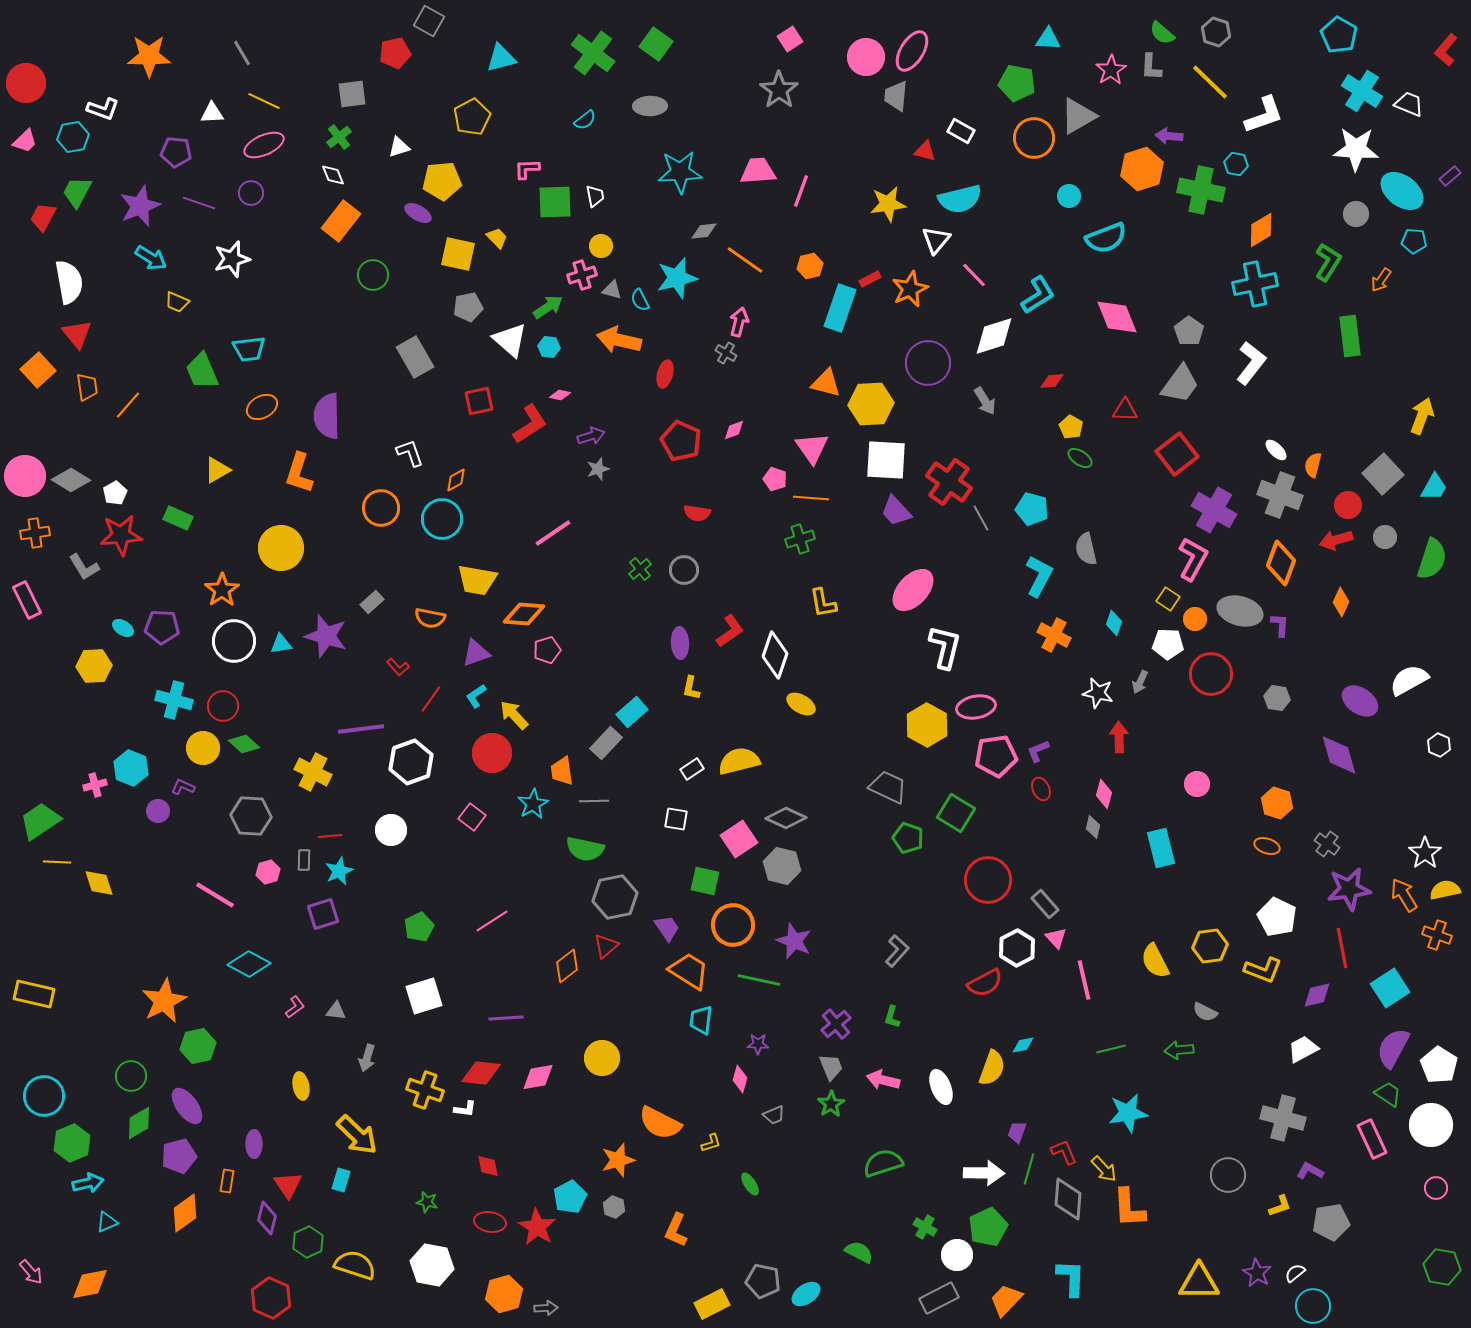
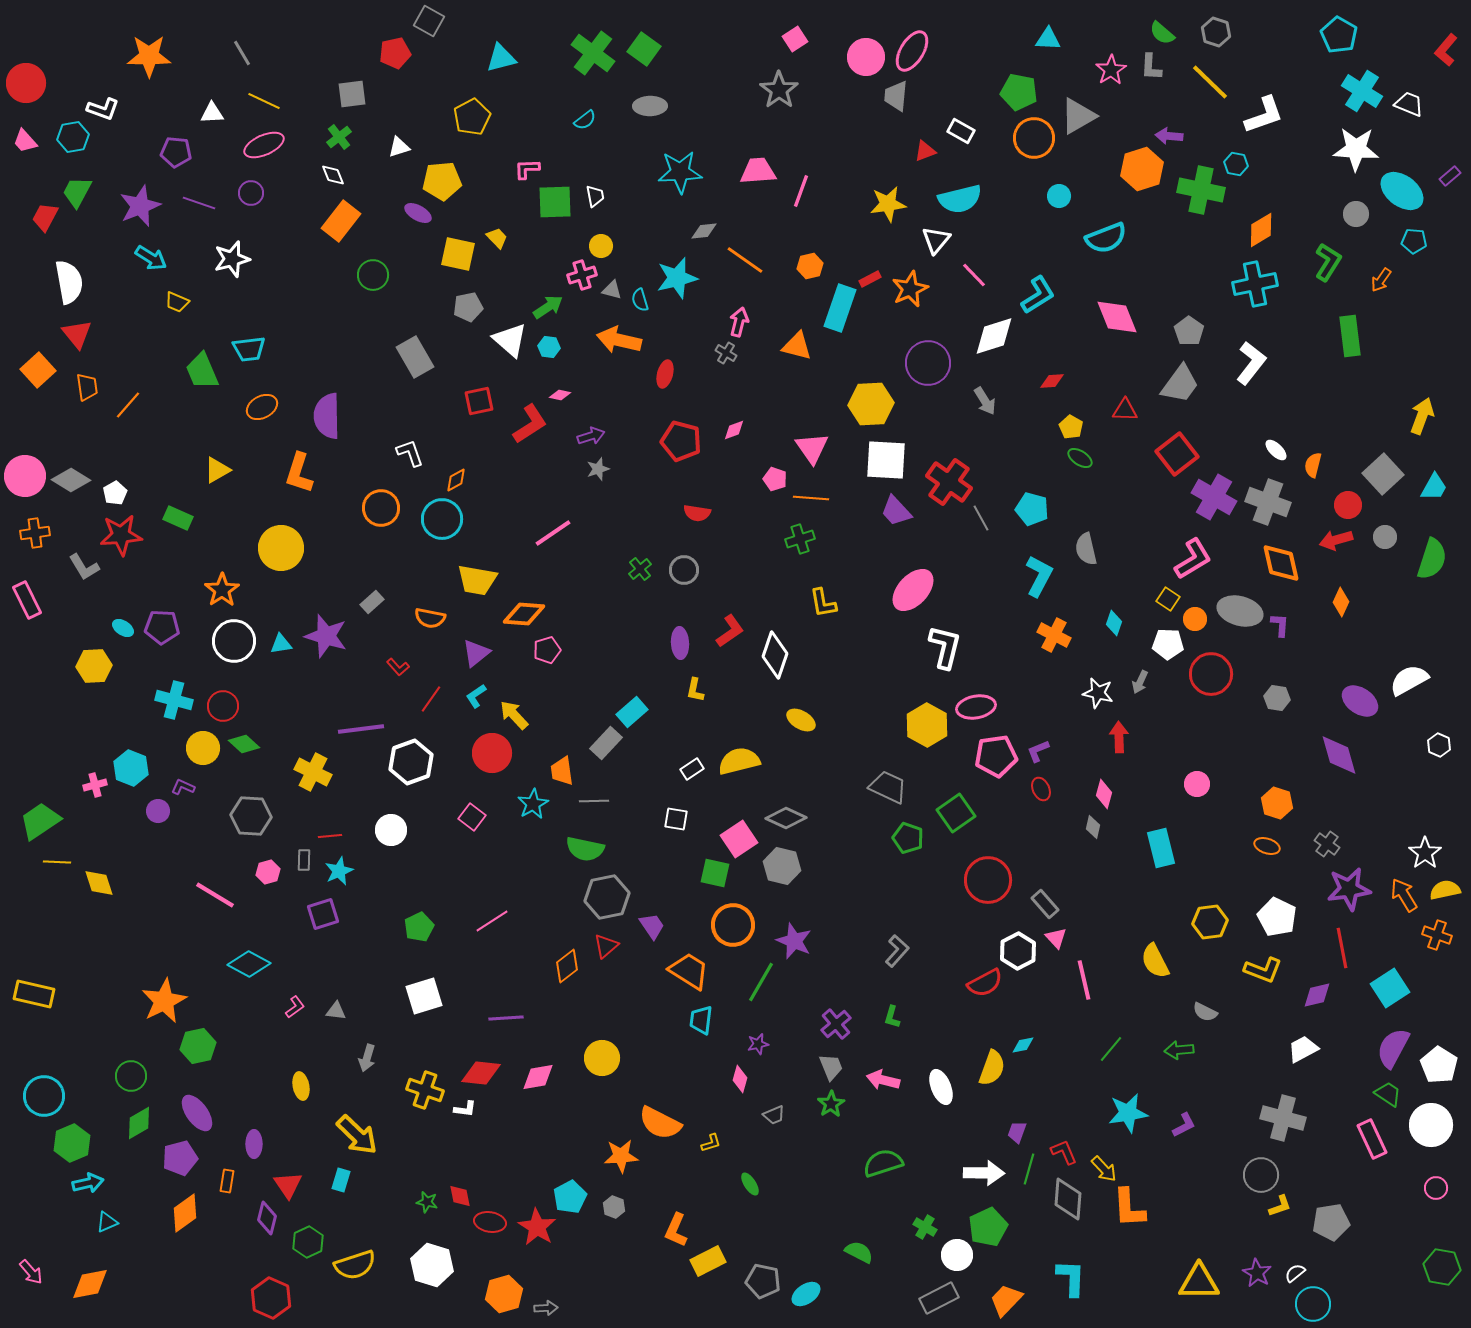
pink square at (790, 39): moved 5 px right
green square at (656, 44): moved 12 px left, 5 px down
green pentagon at (1017, 83): moved 2 px right, 9 px down
pink trapezoid at (25, 141): rotated 92 degrees clockwise
red triangle at (925, 151): rotated 35 degrees counterclockwise
cyan circle at (1069, 196): moved 10 px left
red trapezoid at (43, 217): moved 2 px right
cyan semicircle at (640, 300): rotated 10 degrees clockwise
orange triangle at (826, 383): moved 29 px left, 37 px up
red pentagon at (681, 441): rotated 9 degrees counterclockwise
gray cross at (1280, 495): moved 12 px left, 7 px down
purple cross at (1214, 510): moved 13 px up
pink L-shape at (1193, 559): rotated 30 degrees clockwise
orange diamond at (1281, 563): rotated 33 degrees counterclockwise
purple triangle at (476, 653): rotated 20 degrees counterclockwise
yellow L-shape at (691, 688): moved 4 px right, 2 px down
yellow ellipse at (801, 704): moved 16 px down
green square at (956, 813): rotated 24 degrees clockwise
green square at (705, 881): moved 10 px right, 8 px up
gray hexagon at (615, 897): moved 8 px left
purple trapezoid at (667, 928): moved 15 px left, 2 px up
yellow hexagon at (1210, 946): moved 24 px up
white hexagon at (1017, 948): moved 1 px right, 3 px down
green line at (759, 980): moved 2 px right, 2 px down; rotated 72 degrees counterclockwise
purple star at (758, 1044): rotated 15 degrees counterclockwise
green line at (1111, 1049): rotated 36 degrees counterclockwise
purple ellipse at (187, 1106): moved 10 px right, 7 px down
purple pentagon at (179, 1156): moved 1 px right, 2 px down
orange star at (618, 1160): moved 3 px right, 4 px up; rotated 12 degrees clockwise
red diamond at (488, 1166): moved 28 px left, 30 px down
purple L-shape at (1310, 1171): moved 126 px left, 46 px up; rotated 124 degrees clockwise
gray circle at (1228, 1175): moved 33 px right
yellow semicircle at (355, 1265): rotated 144 degrees clockwise
white hexagon at (432, 1265): rotated 6 degrees clockwise
yellow rectangle at (712, 1304): moved 4 px left, 43 px up
cyan circle at (1313, 1306): moved 2 px up
